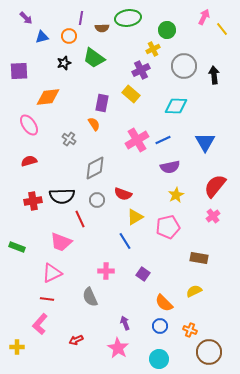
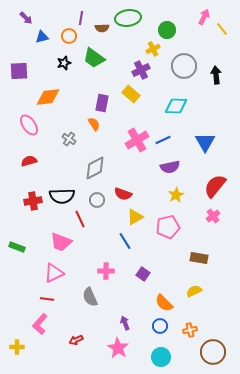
black arrow at (214, 75): moved 2 px right
pink triangle at (52, 273): moved 2 px right
orange cross at (190, 330): rotated 32 degrees counterclockwise
brown circle at (209, 352): moved 4 px right
cyan circle at (159, 359): moved 2 px right, 2 px up
